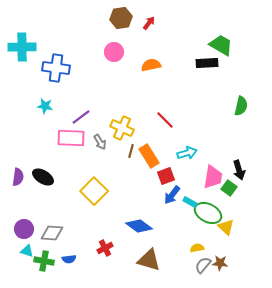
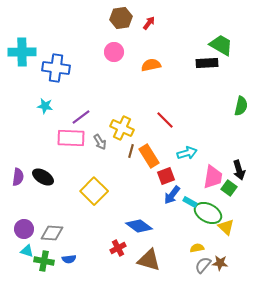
cyan cross: moved 5 px down
red cross: moved 13 px right
